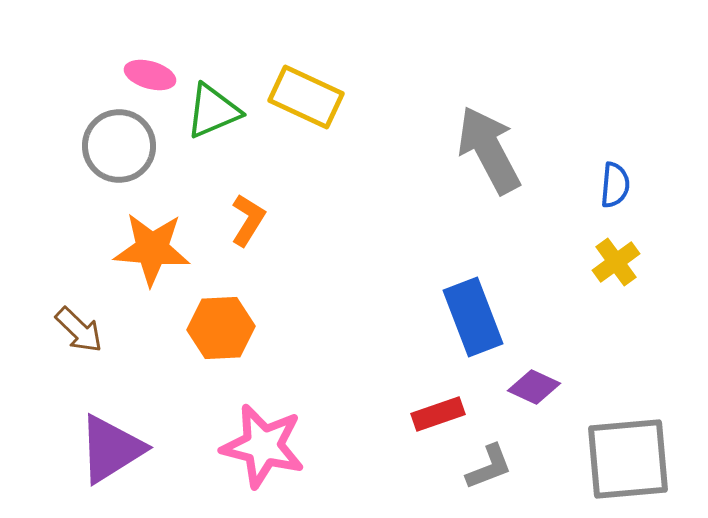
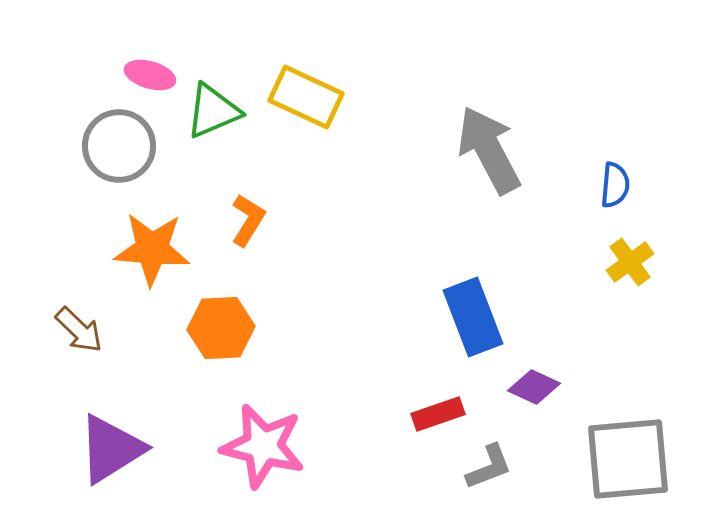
yellow cross: moved 14 px right
